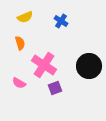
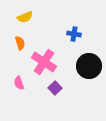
blue cross: moved 13 px right, 13 px down; rotated 24 degrees counterclockwise
pink cross: moved 3 px up
pink semicircle: rotated 40 degrees clockwise
purple square: rotated 24 degrees counterclockwise
